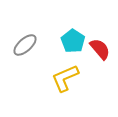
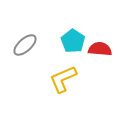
red semicircle: rotated 45 degrees counterclockwise
yellow L-shape: moved 2 px left, 1 px down
